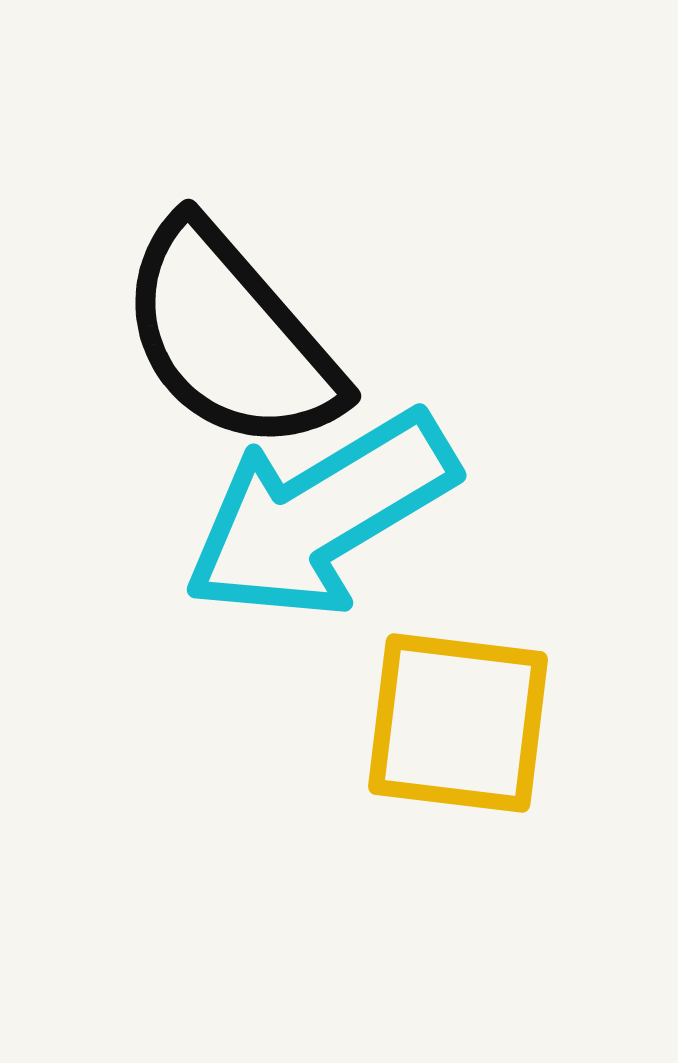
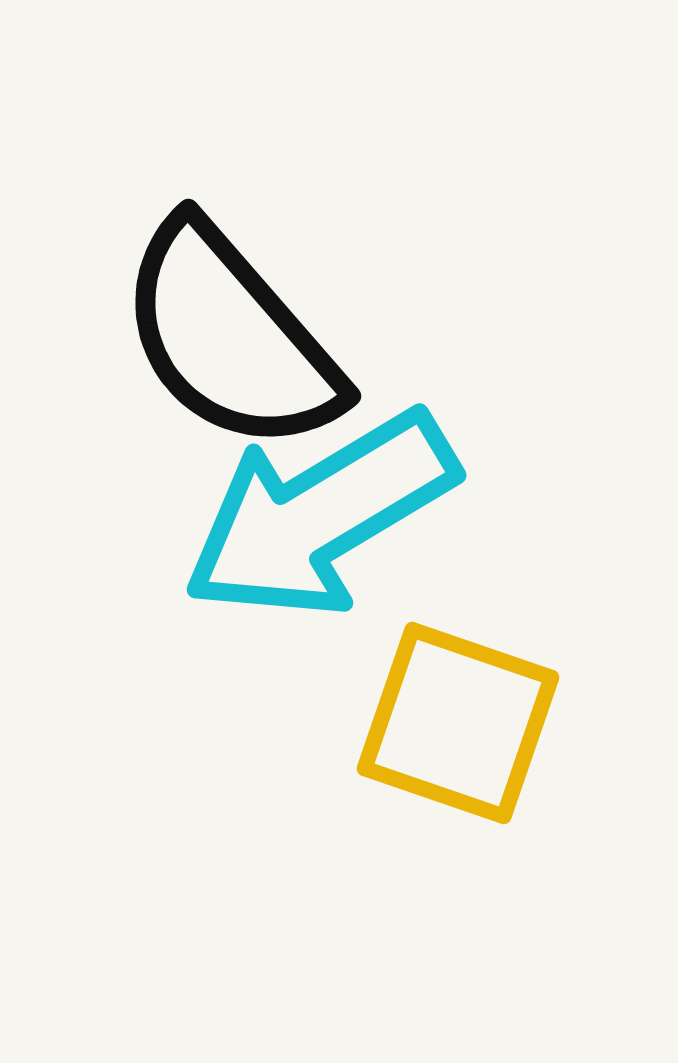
yellow square: rotated 12 degrees clockwise
